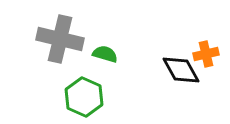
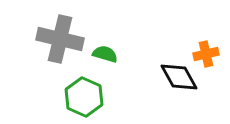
black diamond: moved 2 px left, 7 px down
